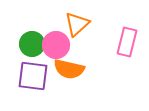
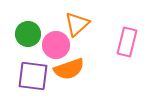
green circle: moved 4 px left, 10 px up
orange semicircle: rotated 32 degrees counterclockwise
